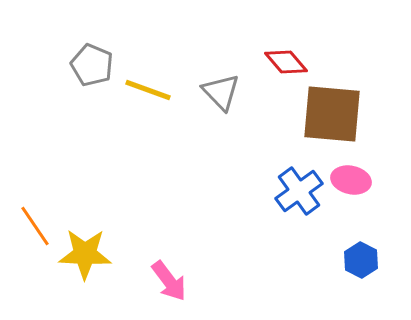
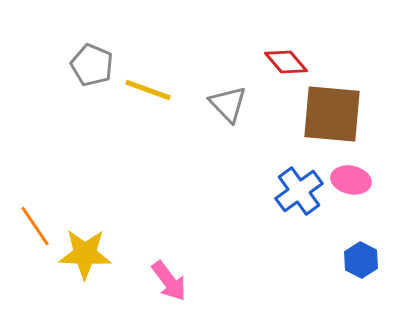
gray triangle: moved 7 px right, 12 px down
